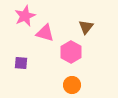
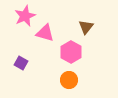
purple square: rotated 24 degrees clockwise
orange circle: moved 3 px left, 5 px up
